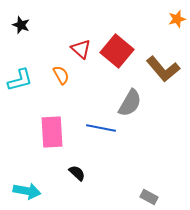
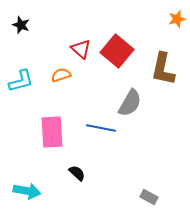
brown L-shape: rotated 52 degrees clockwise
orange semicircle: rotated 78 degrees counterclockwise
cyan L-shape: moved 1 px right, 1 px down
